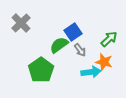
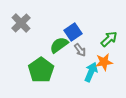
orange star: rotated 24 degrees counterclockwise
cyan arrow: rotated 60 degrees counterclockwise
